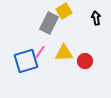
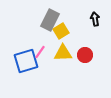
yellow square: moved 3 px left, 20 px down
black arrow: moved 1 px left, 1 px down
gray rectangle: moved 1 px right, 3 px up
yellow triangle: moved 1 px left
red circle: moved 6 px up
